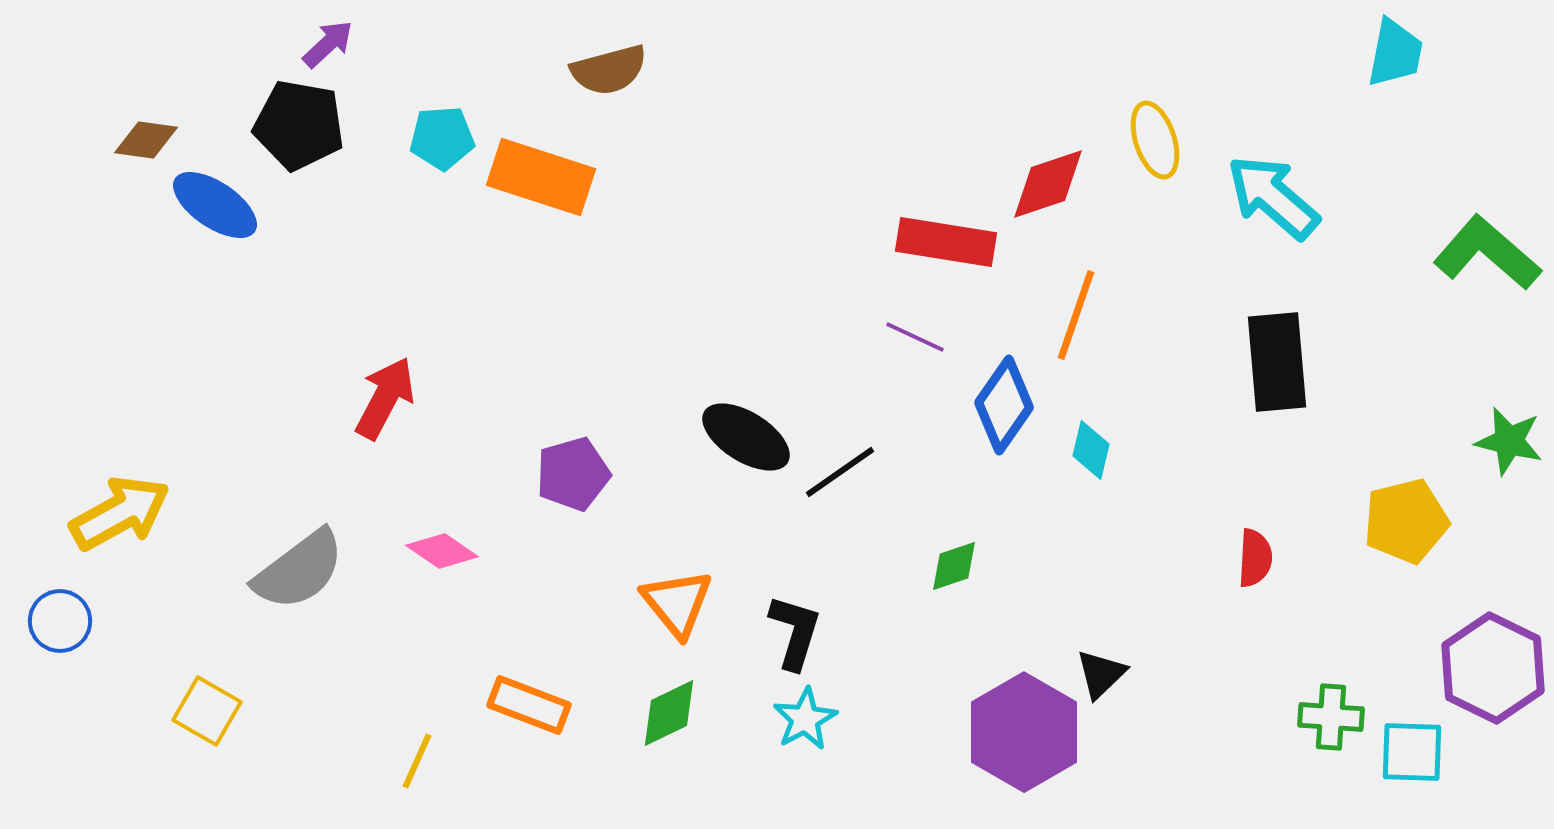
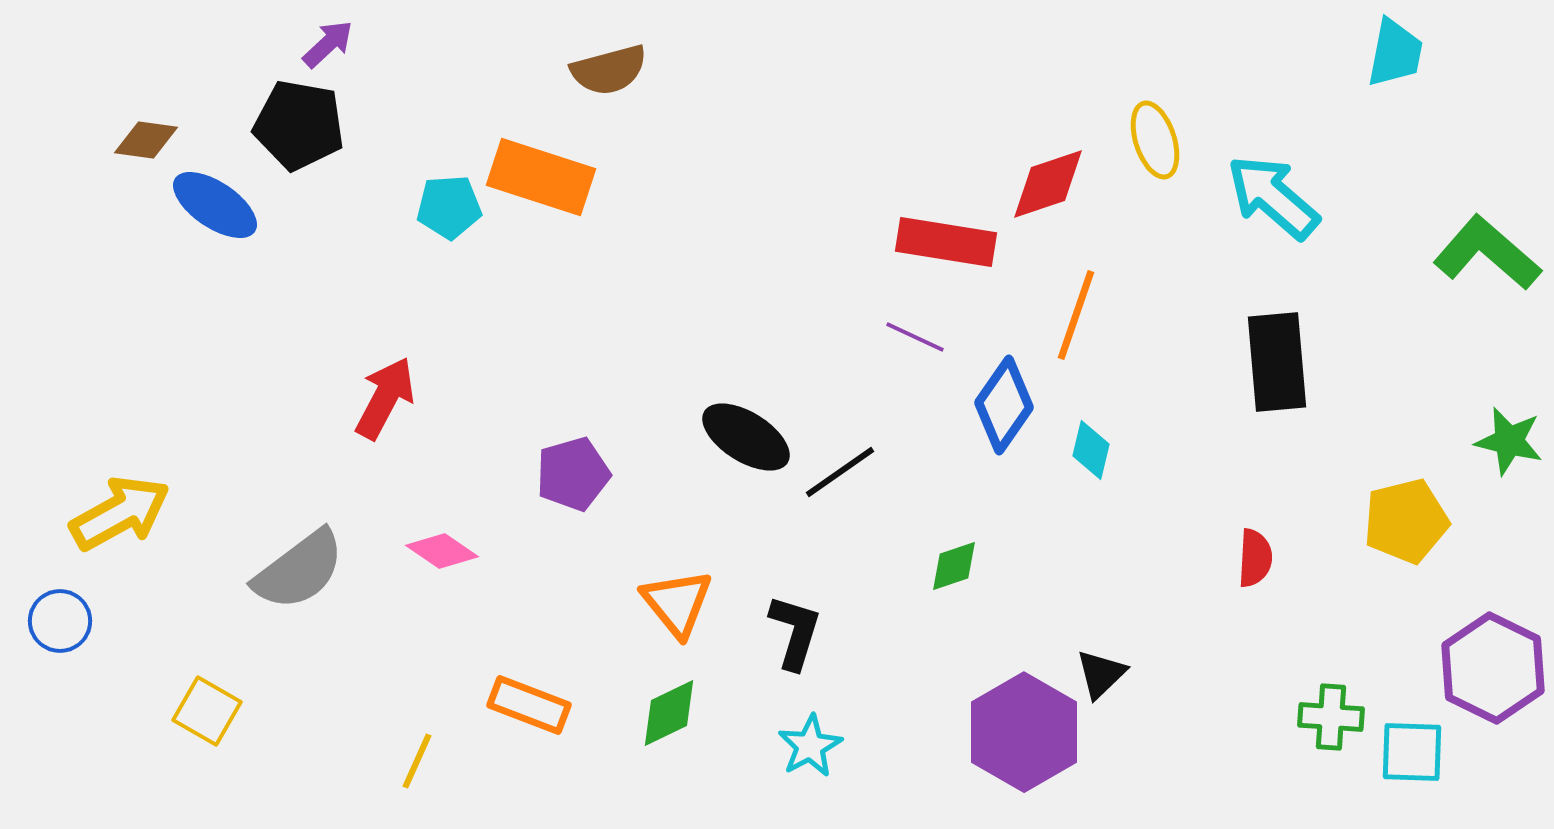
cyan pentagon at (442, 138): moved 7 px right, 69 px down
cyan star at (805, 719): moved 5 px right, 27 px down
